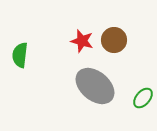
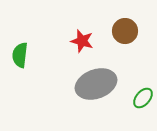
brown circle: moved 11 px right, 9 px up
gray ellipse: moved 1 px right, 2 px up; rotated 60 degrees counterclockwise
